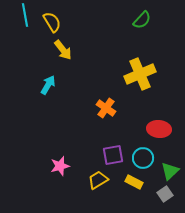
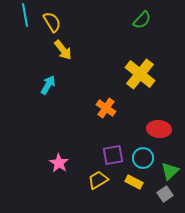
yellow cross: rotated 28 degrees counterclockwise
pink star: moved 1 px left, 3 px up; rotated 24 degrees counterclockwise
